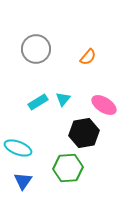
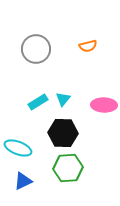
orange semicircle: moved 11 px up; rotated 36 degrees clockwise
pink ellipse: rotated 30 degrees counterclockwise
black hexagon: moved 21 px left; rotated 12 degrees clockwise
blue triangle: rotated 30 degrees clockwise
